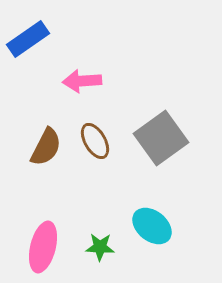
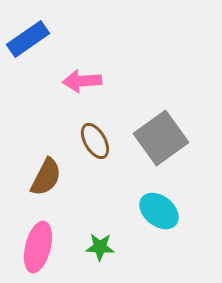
brown semicircle: moved 30 px down
cyan ellipse: moved 7 px right, 15 px up
pink ellipse: moved 5 px left
